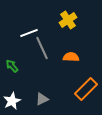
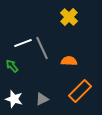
yellow cross: moved 1 px right, 3 px up; rotated 12 degrees counterclockwise
white line: moved 6 px left, 10 px down
orange semicircle: moved 2 px left, 4 px down
orange rectangle: moved 6 px left, 2 px down
white star: moved 2 px right, 2 px up; rotated 30 degrees counterclockwise
